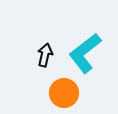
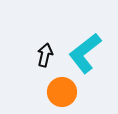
orange circle: moved 2 px left, 1 px up
